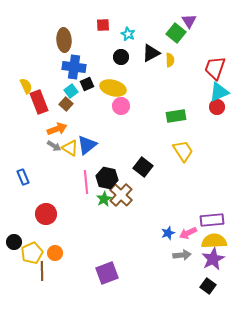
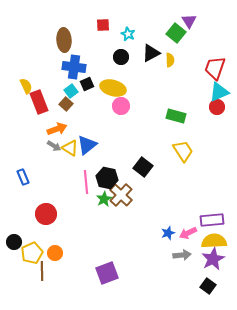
green rectangle at (176, 116): rotated 24 degrees clockwise
